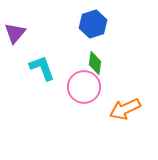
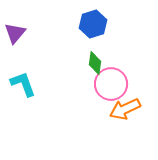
cyan L-shape: moved 19 px left, 16 px down
pink circle: moved 27 px right, 3 px up
